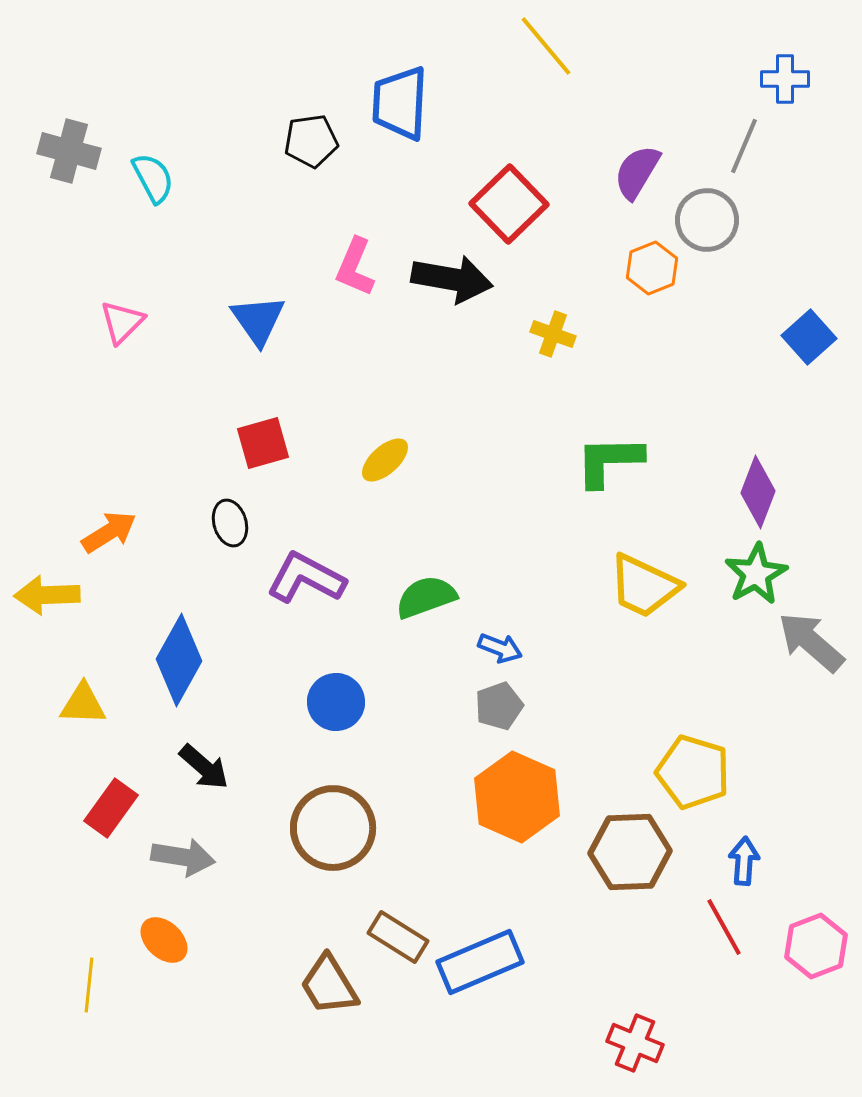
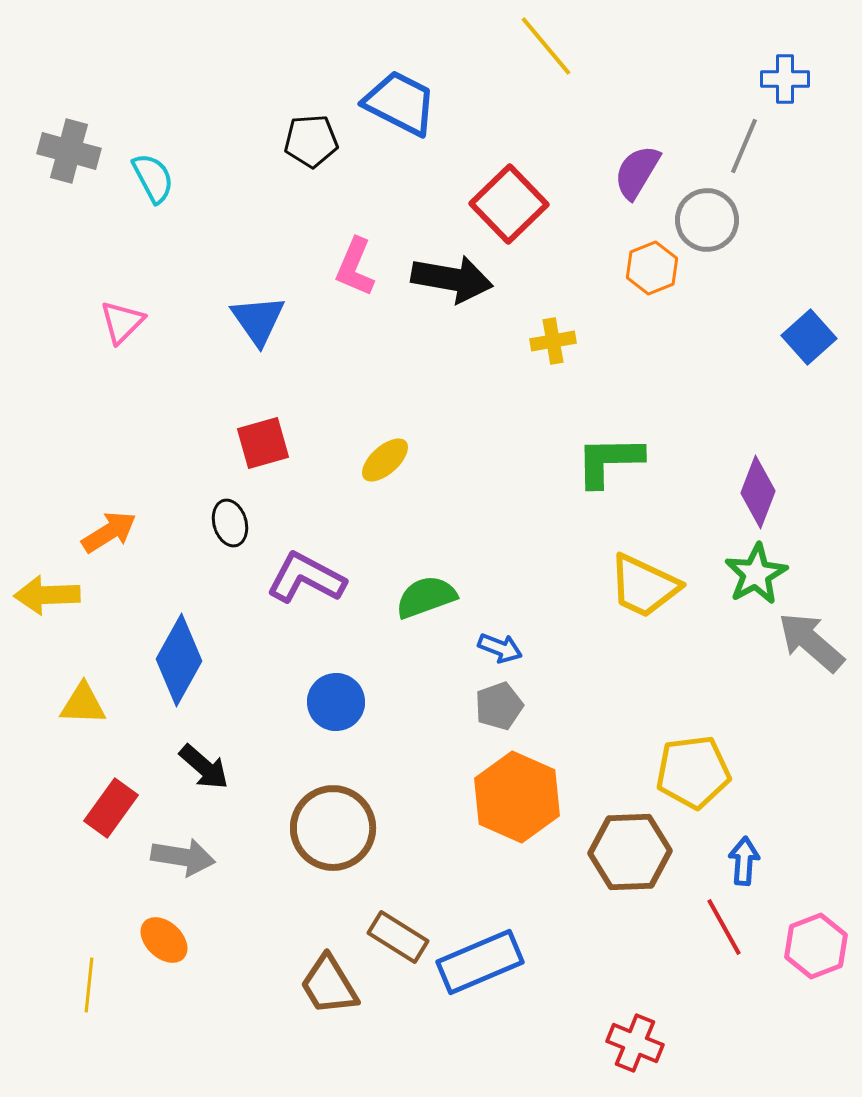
blue trapezoid at (400, 103): rotated 114 degrees clockwise
black pentagon at (311, 141): rotated 4 degrees clockwise
yellow cross at (553, 334): moved 7 px down; rotated 30 degrees counterclockwise
yellow pentagon at (693, 772): rotated 24 degrees counterclockwise
